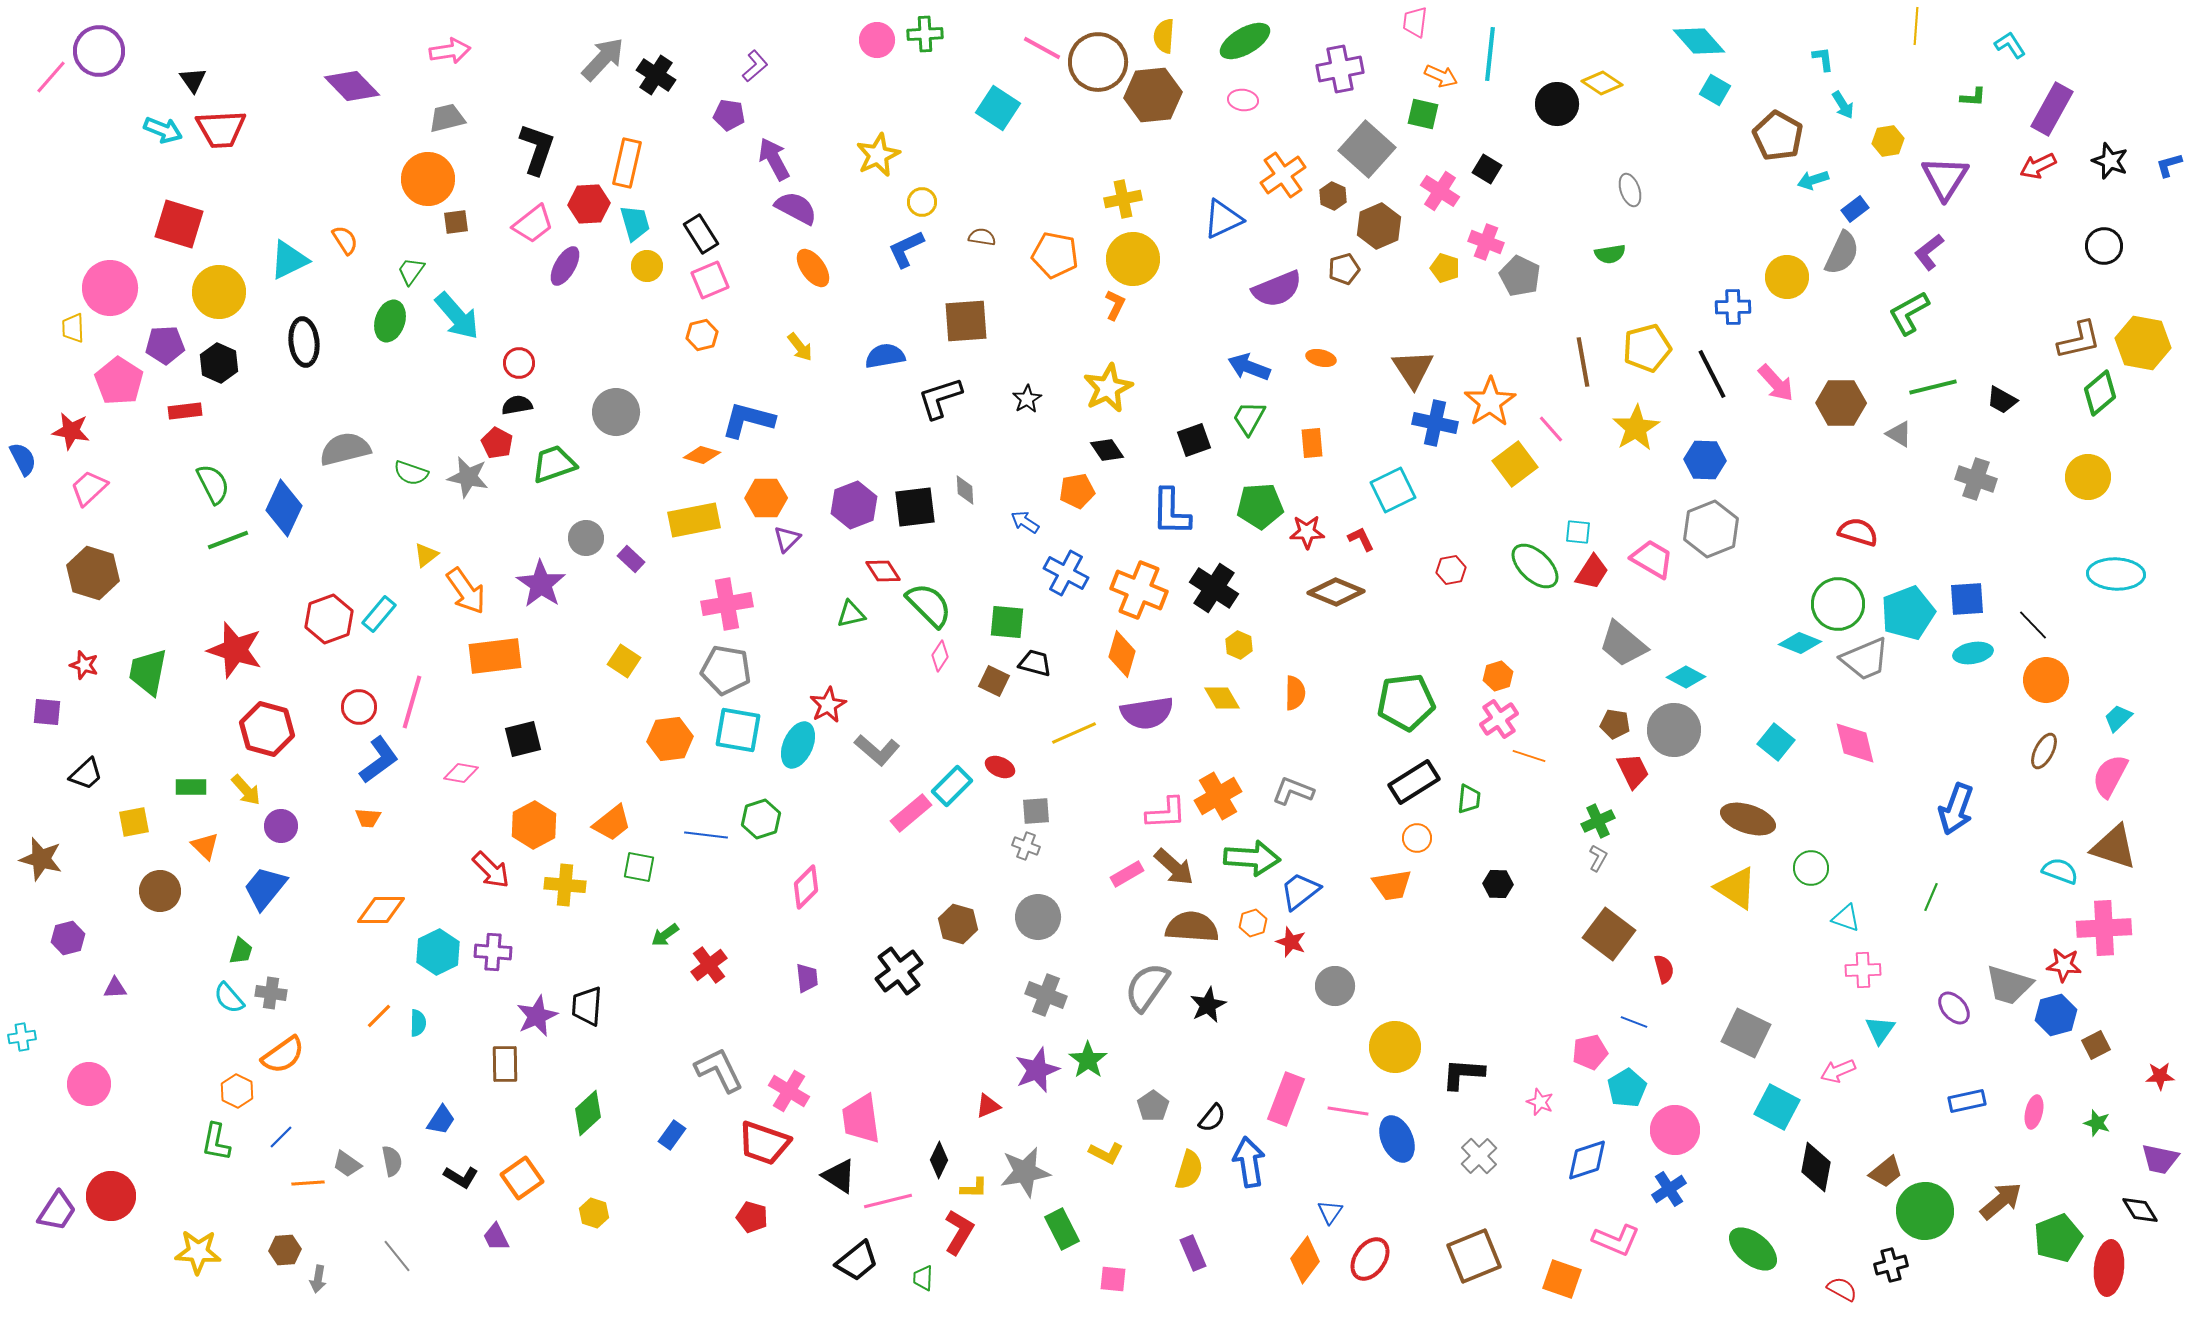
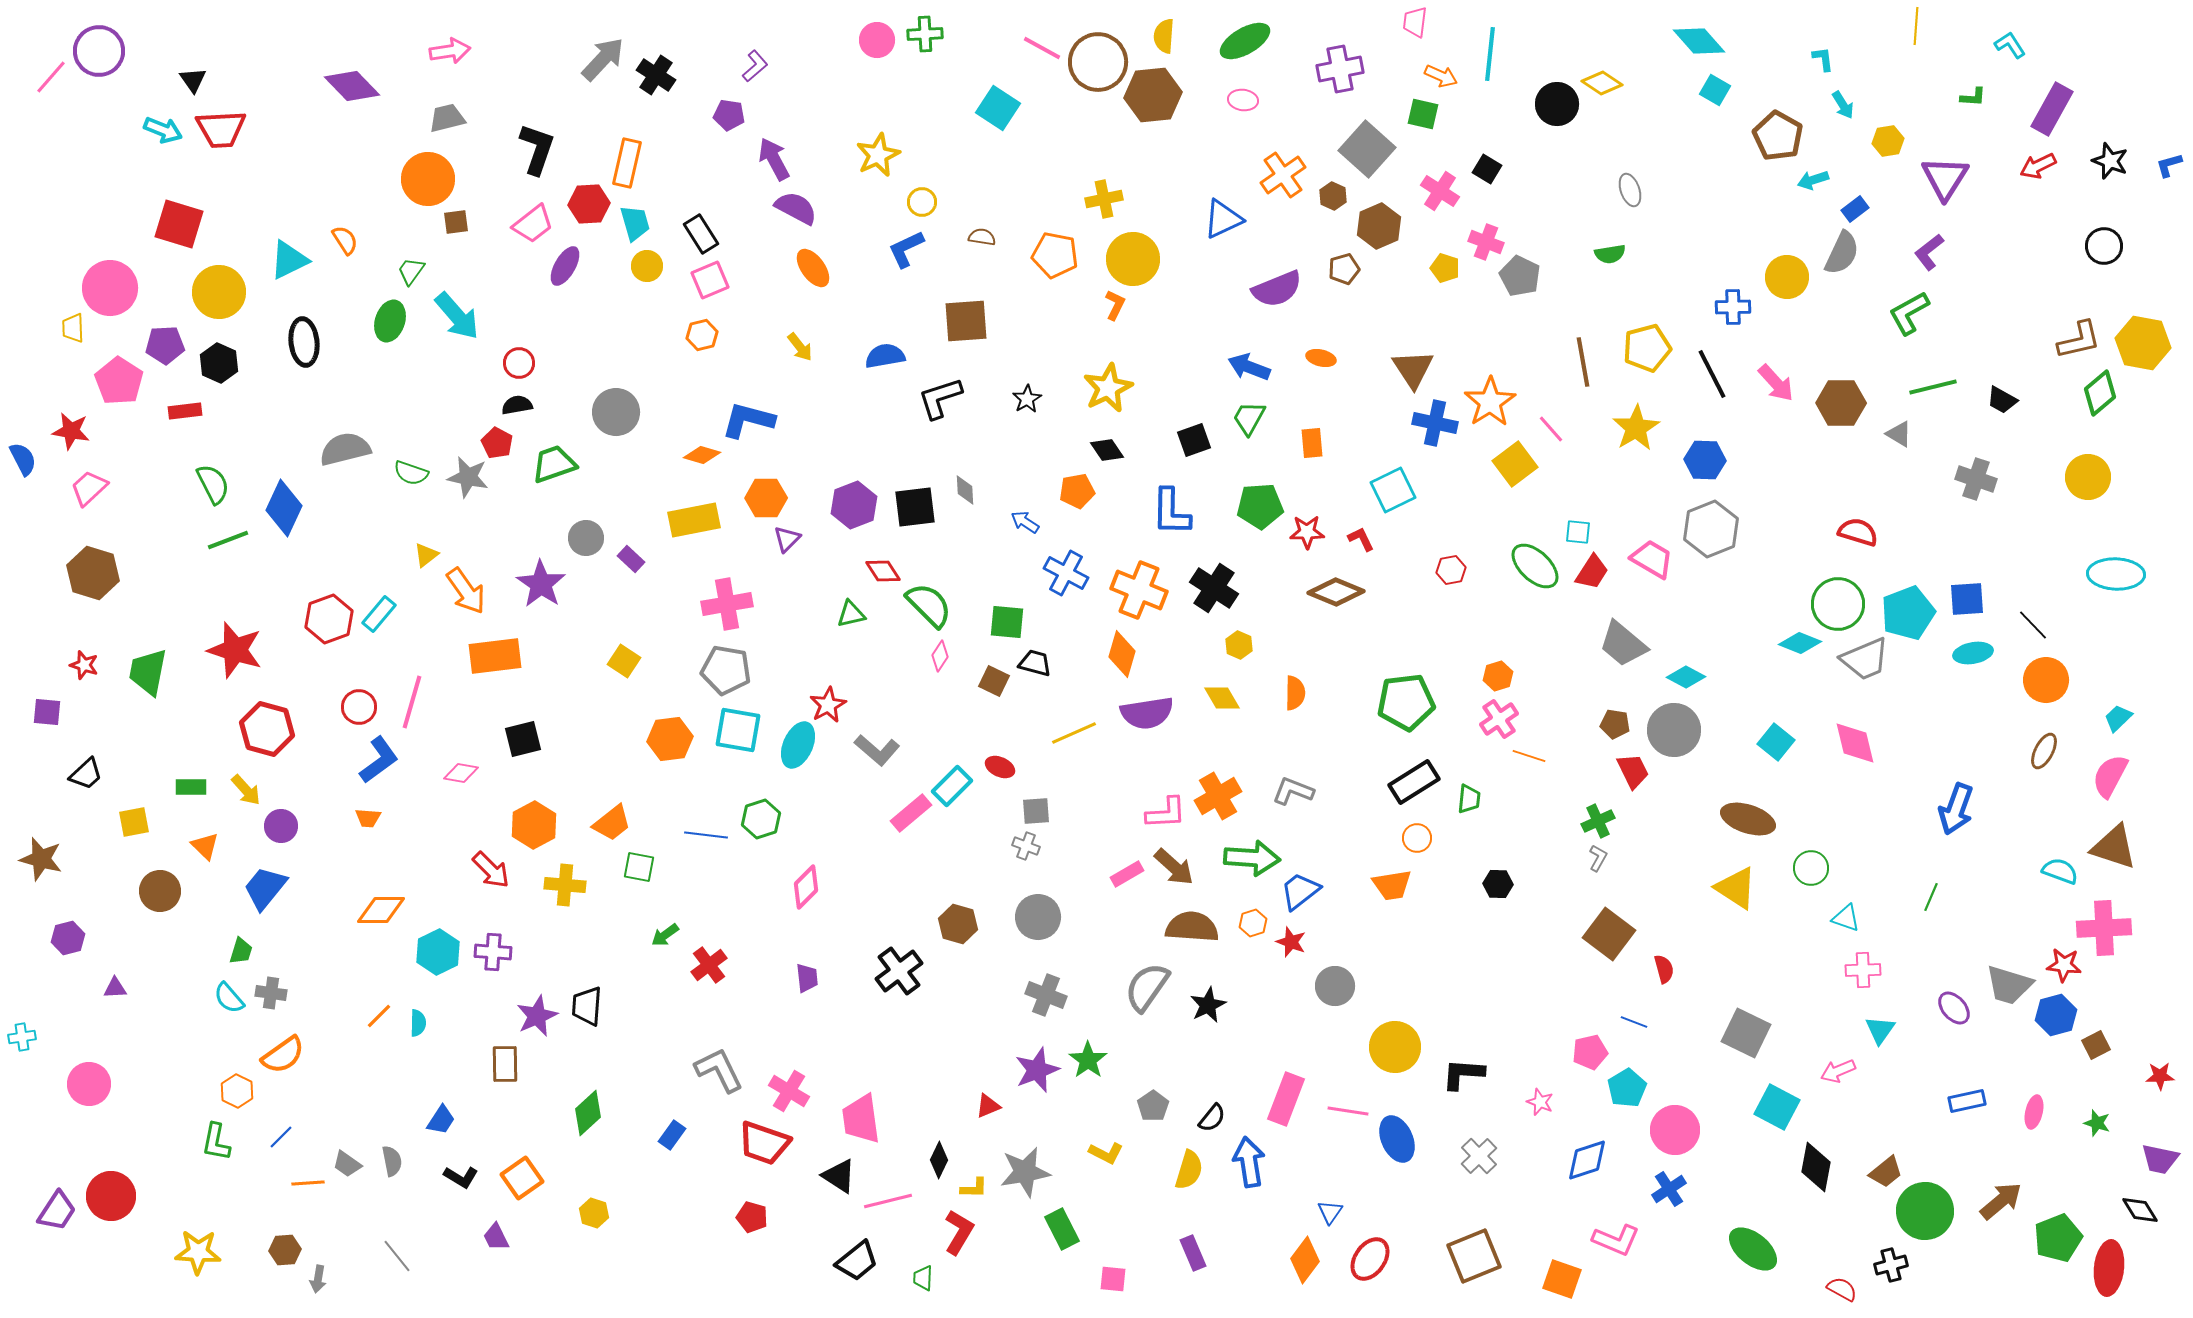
yellow cross at (1123, 199): moved 19 px left
